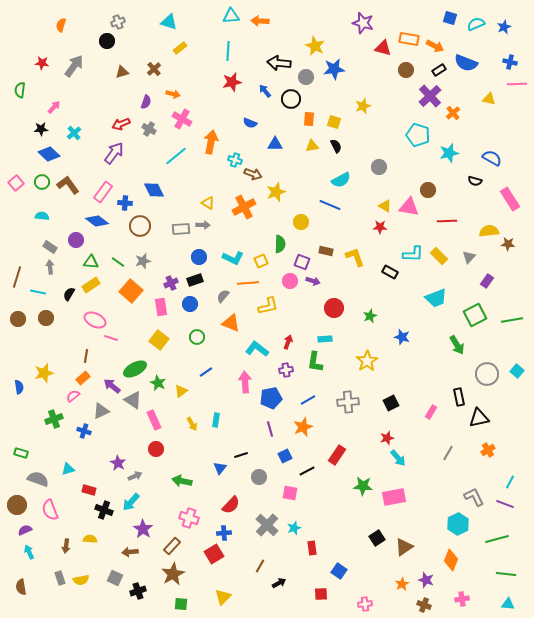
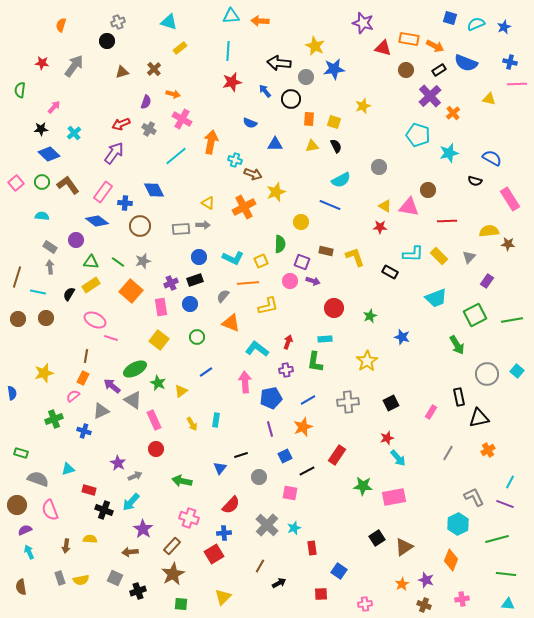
orange rectangle at (83, 378): rotated 24 degrees counterclockwise
blue semicircle at (19, 387): moved 7 px left, 6 px down
